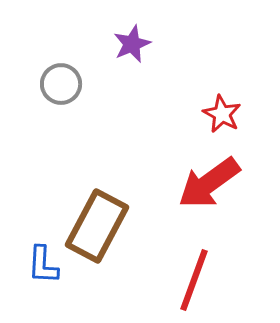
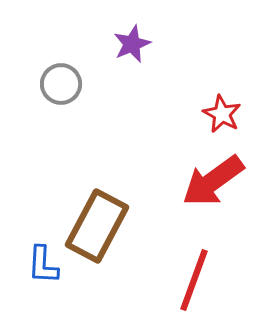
red arrow: moved 4 px right, 2 px up
